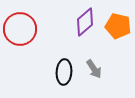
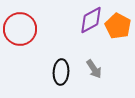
purple diamond: moved 6 px right, 2 px up; rotated 12 degrees clockwise
orange pentagon: rotated 15 degrees clockwise
black ellipse: moved 3 px left
